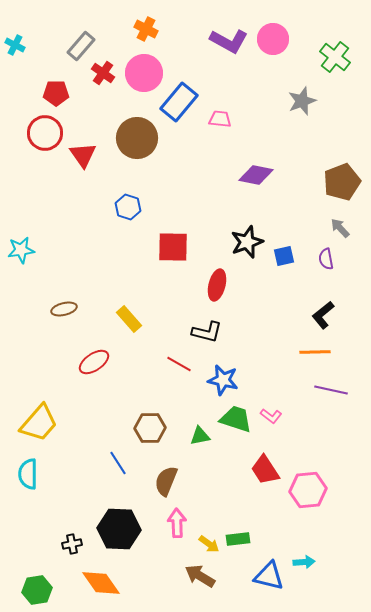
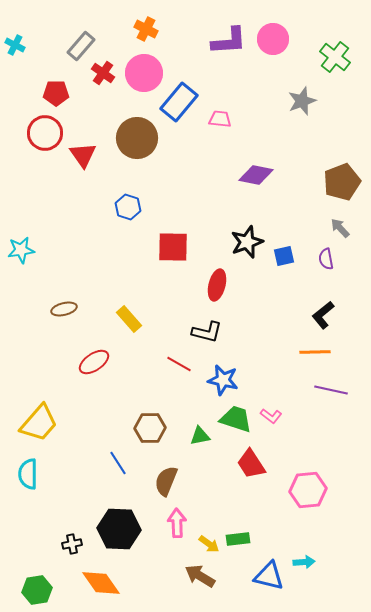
purple L-shape at (229, 41): rotated 33 degrees counterclockwise
red trapezoid at (265, 470): moved 14 px left, 6 px up
